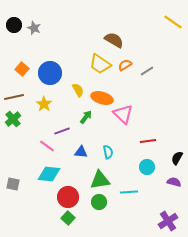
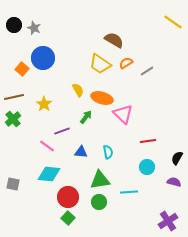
orange semicircle: moved 1 px right, 2 px up
blue circle: moved 7 px left, 15 px up
